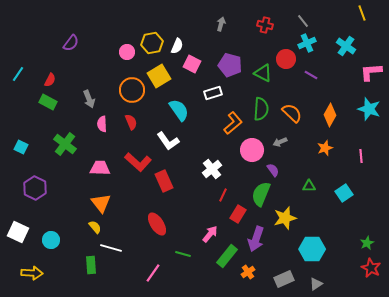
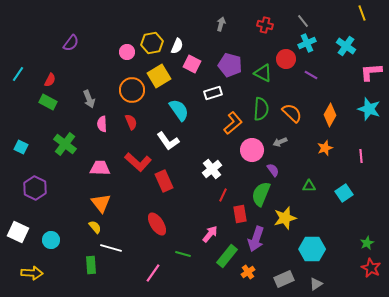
red rectangle at (238, 214): moved 2 px right; rotated 42 degrees counterclockwise
